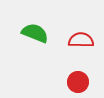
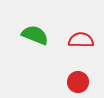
green semicircle: moved 2 px down
